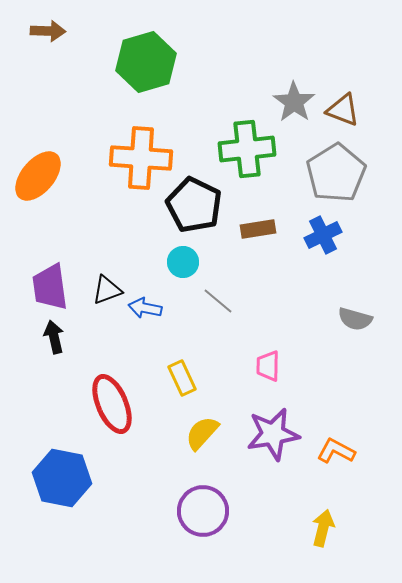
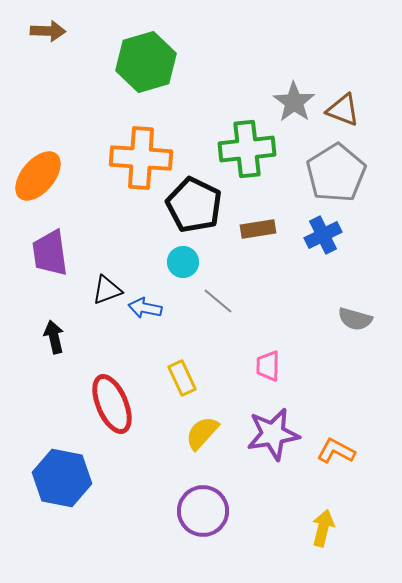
purple trapezoid: moved 34 px up
